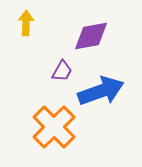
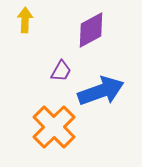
yellow arrow: moved 1 px left, 3 px up
purple diamond: moved 6 px up; rotated 18 degrees counterclockwise
purple trapezoid: moved 1 px left
